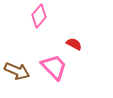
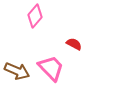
pink diamond: moved 4 px left
pink trapezoid: moved 3 px left, 1 px down
